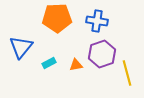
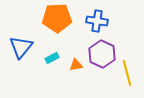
purple hexagon: rotated 16 degrees counterclockwise
cyan rectangle: moved 3 px right, 5 px up
